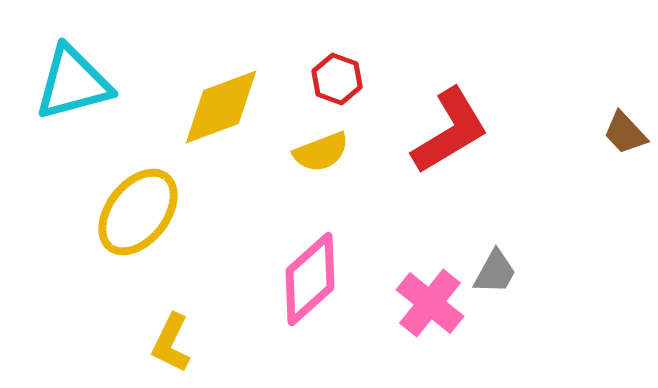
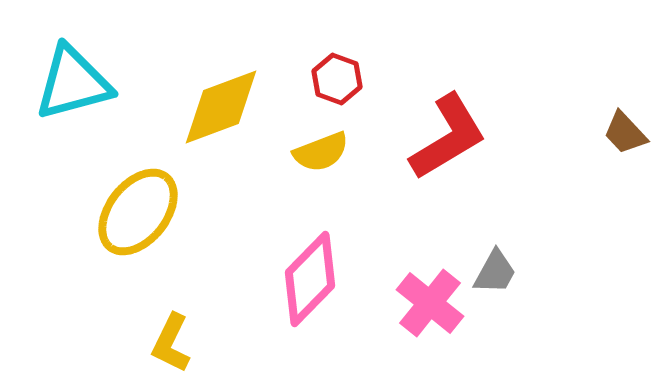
red L-shape: moved 2 px left, 6 px down
pink diamond: rotated 4 degrees counterclockwise
